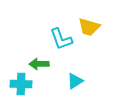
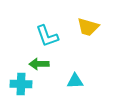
yellow trapezoid: moved 1 px left
cyan L-shape: moved 14 px left, 3 px up
cyan triangle: rotated 30 degrees clockwise
